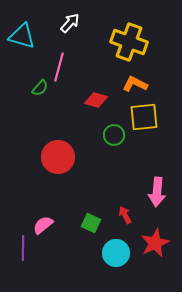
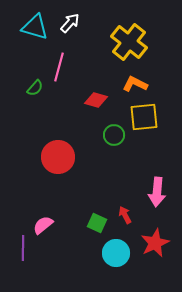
cyan triangle: moved 13 px right, 9 px up
yellow cross: rotated 18 degrees clockwise
green semicircle: moved 5 px left
green square: moved 6 px right
